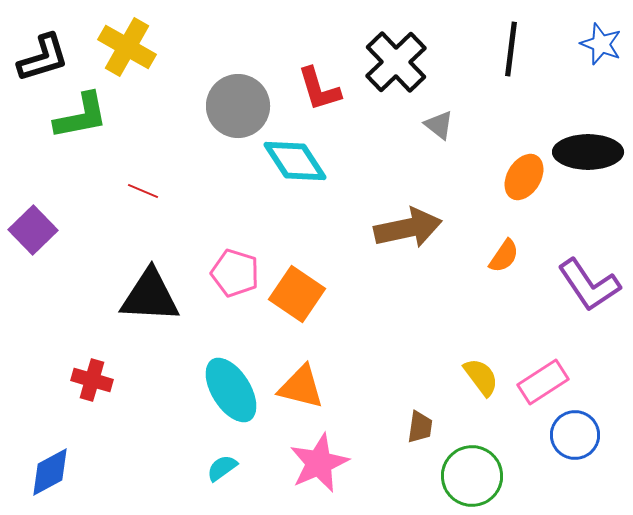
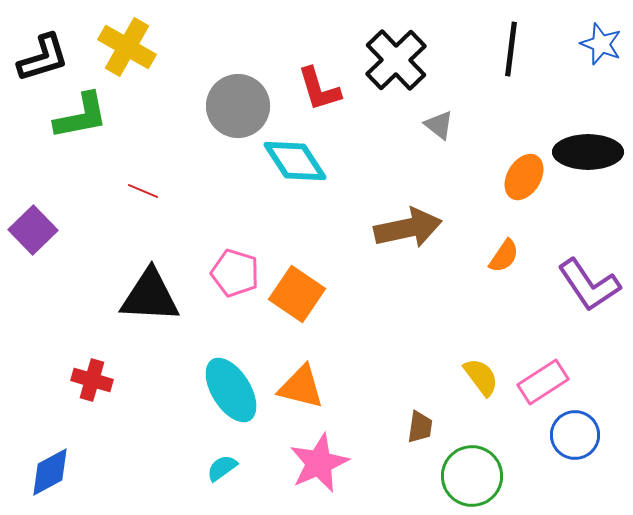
black cross: moved 2 px up
